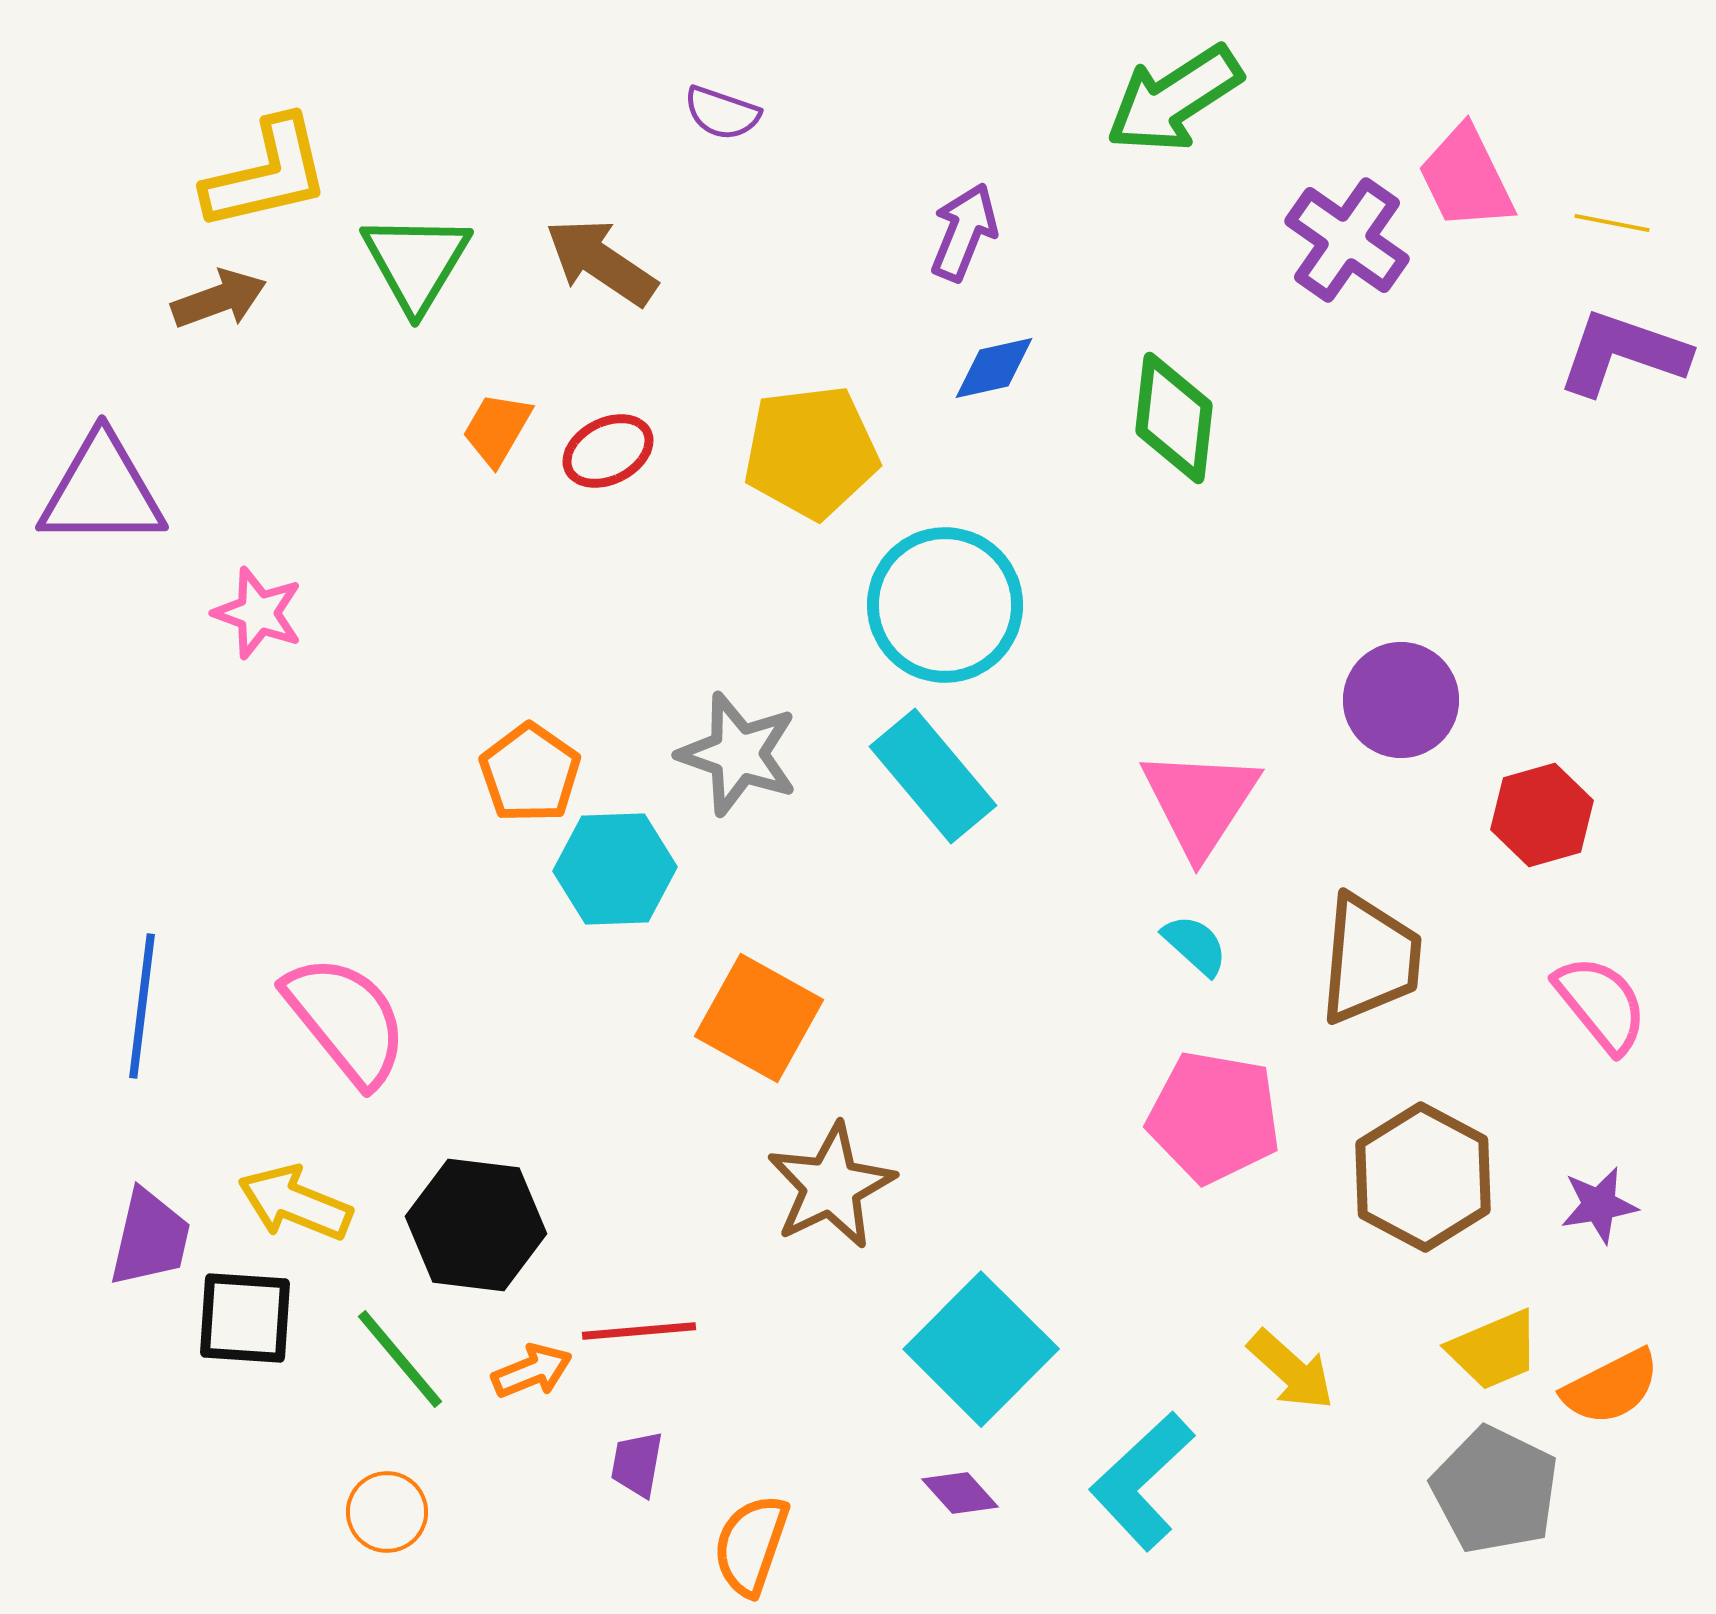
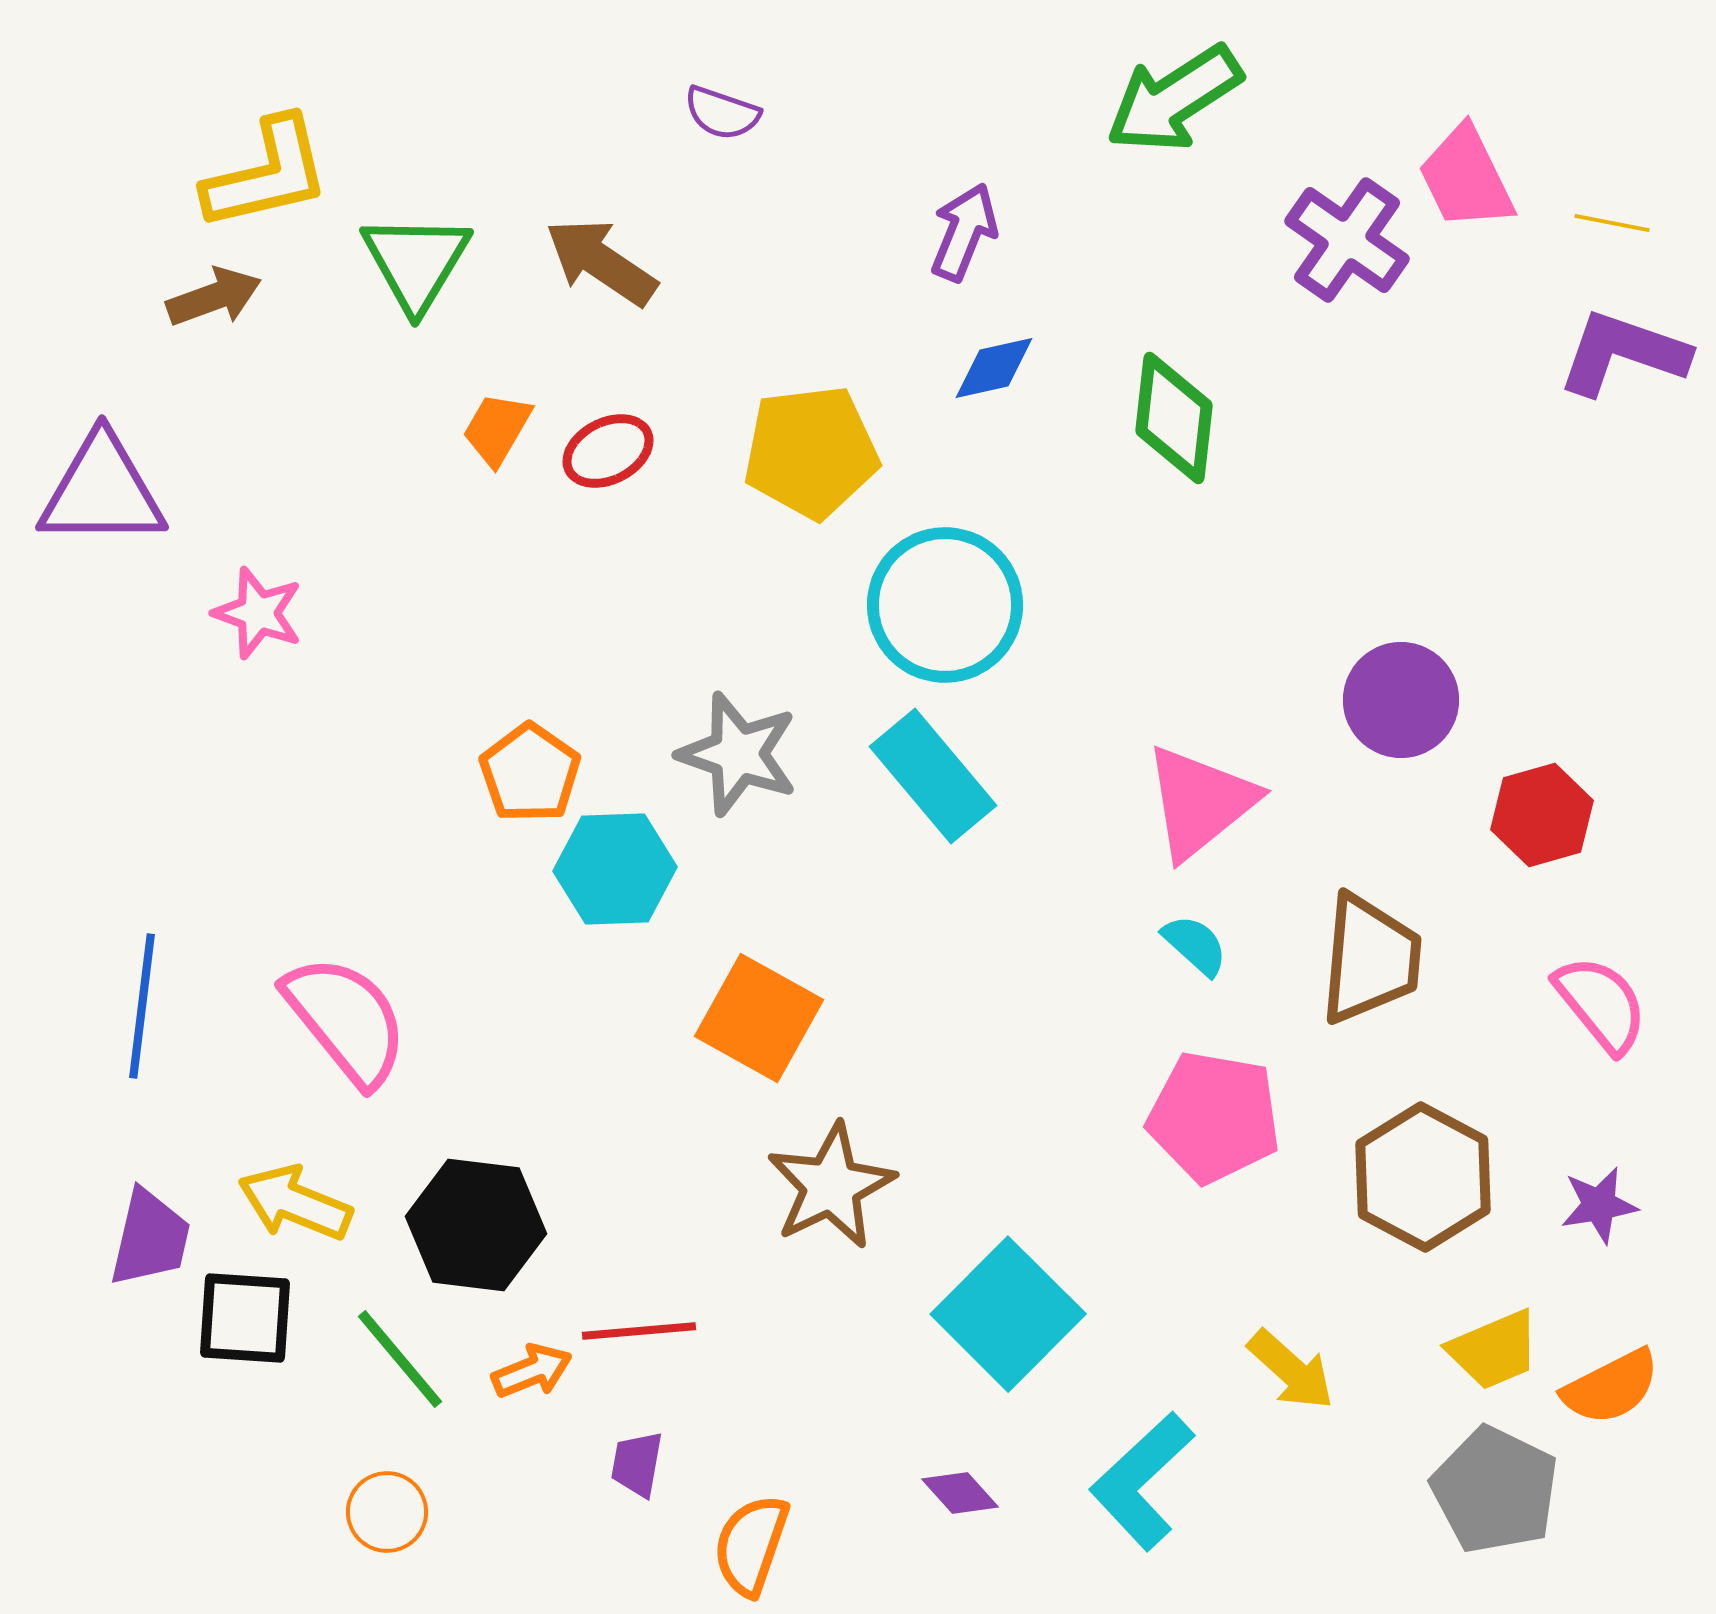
brown arrow at (219, 299): moved 5 px left, 2 px up
pink triangle at (1200, 802): rotated 18 degrees clockwise
cyan square at (981, 1349): moved 27 px right, 35 px up
